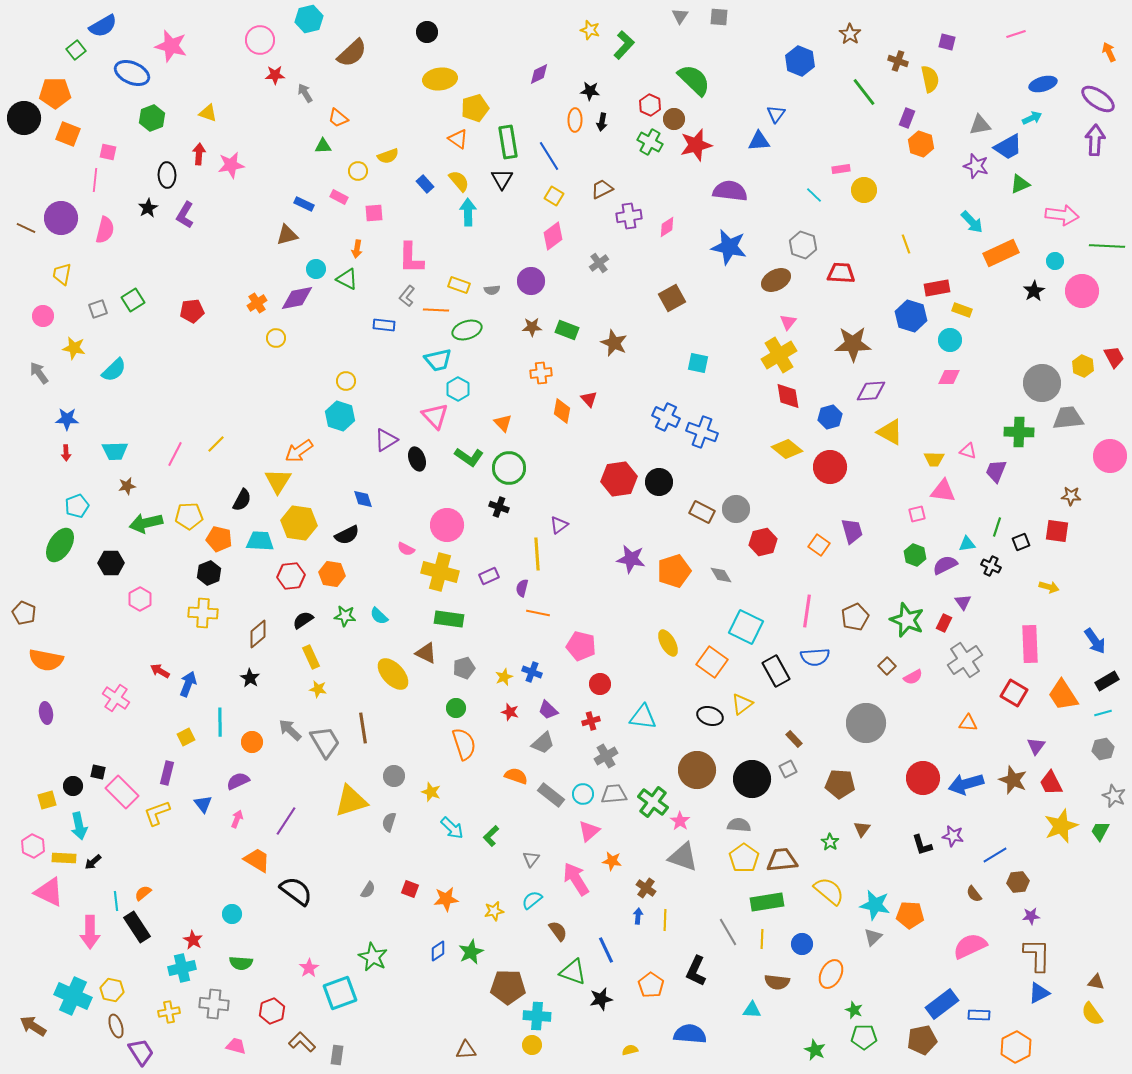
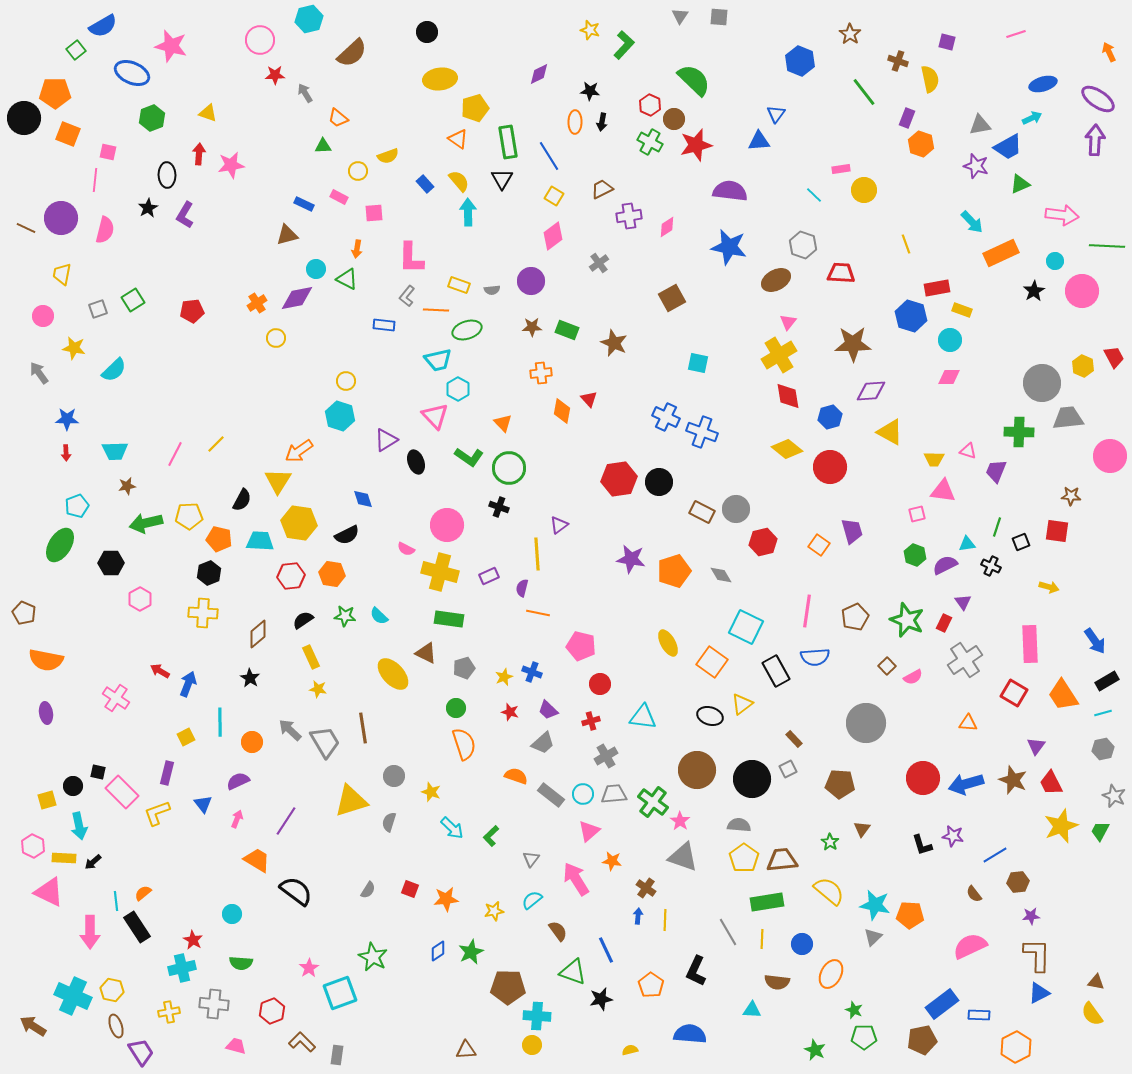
orange ellipse at (575, 120): moved 2 px down
black ellipse at (417, 459): moved 1 px left, 3 px down
